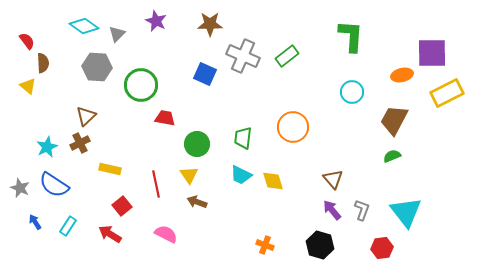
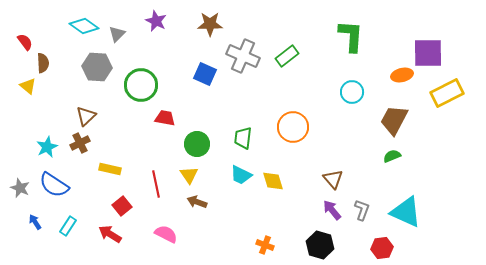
red semicircle at (27, 41): moved 2 px left, 1 px down
purple square at (432, 53): moved 4 px left
cyan triangle at (406, 212): rotated 28 degrees counterclockwise
